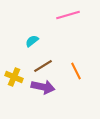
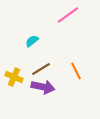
pink line: rotated 20 degrees counterclockwise
brown line: moved 2 px left, 3 px down
